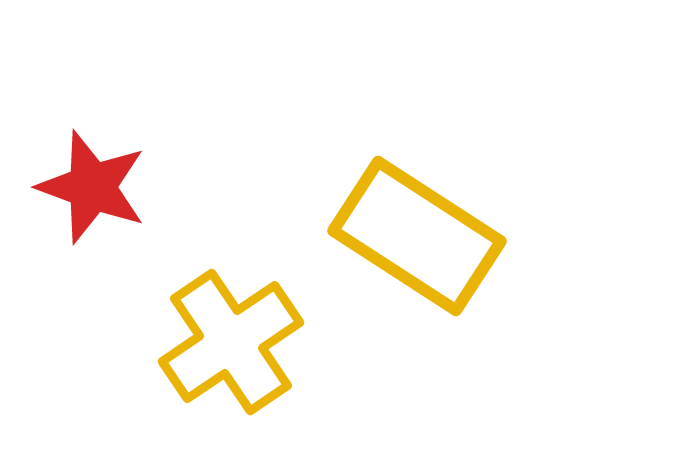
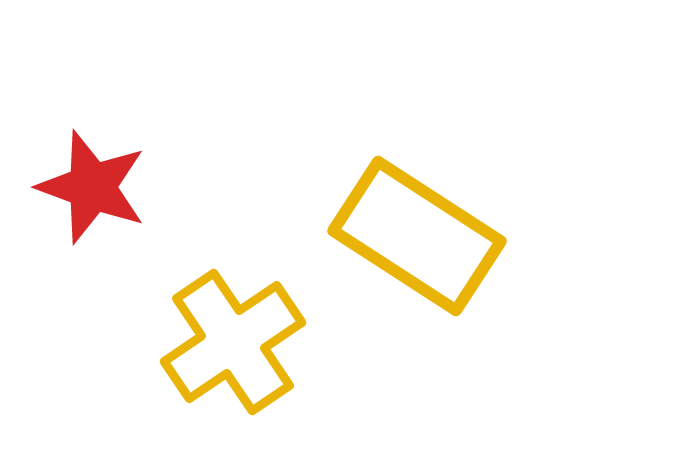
yellow cross: moved 2 px right
